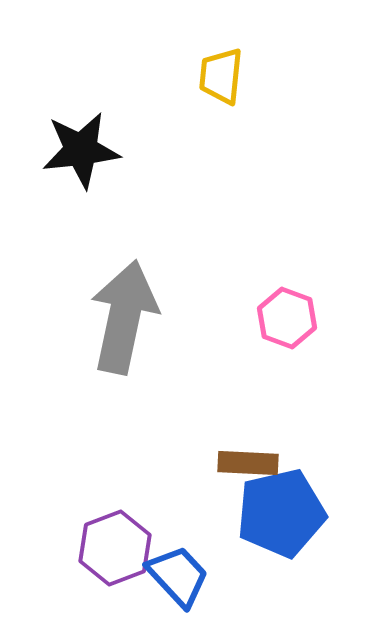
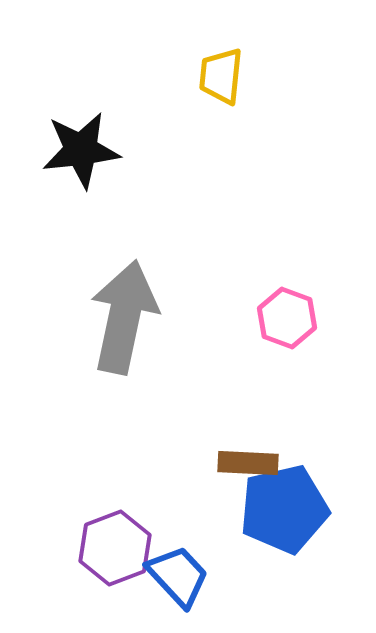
blue pentagon: moved 3 px right, 4 px up
